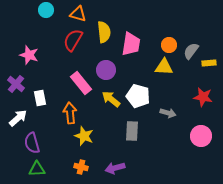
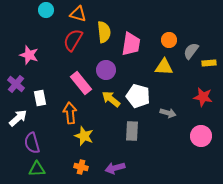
orange circle: moved 5 px up
